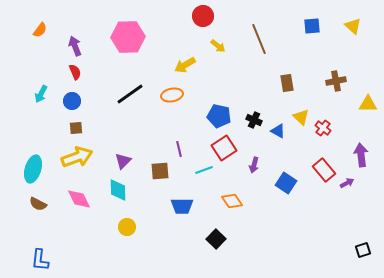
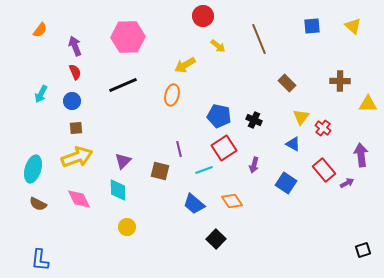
brown cross at (336, 81): moved 4 px right; rotated 12 degrees clockwise
brown rectangle at (287, 83): rotated 36 degrees counterclockwise
black line at (130, 94): moved 7 px left, 9 px up; rotated 12 degrees clockwise
orange ellipse at (172, 95): rotated 65 degrees counterclockwise
yellow triangle at (301, 117): rotated 24 degrees clockwise
blue triangle at (278, 131): moved 15 px right, 13 px down
brown square at (160, 171): rotated 18 degrees clockwise
blue trapezoid at (182, 206): moved 12 px right, 2 px up; rotated 40 degrees clockwise
